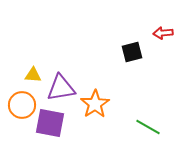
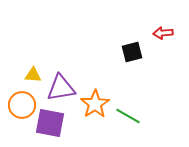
green line: moved 20 px left, 11 px up
